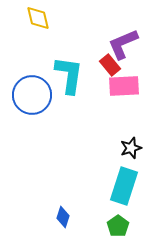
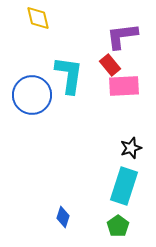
purple L-shape: moved 1 px left, 8 px up; rotated 16 degrees clockwise
